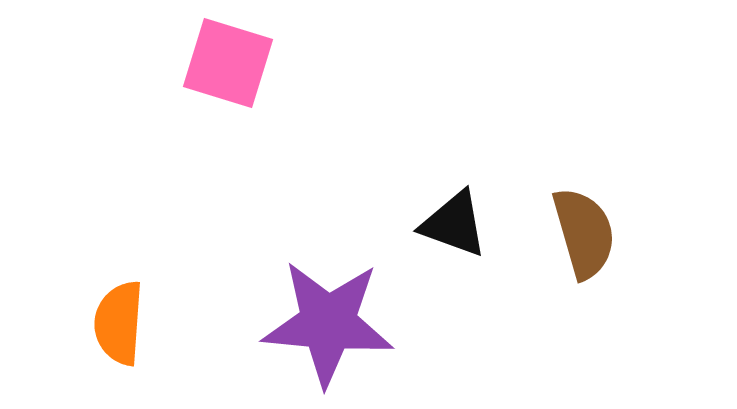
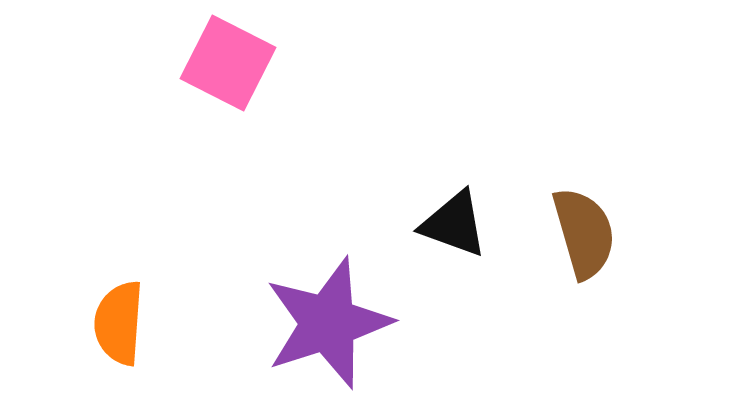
pink square: rotated 10 degrees clockwise
purple star: rotated 23 degrees counterclockwise
